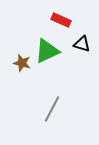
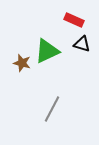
red rectangle: moved 13 px right
